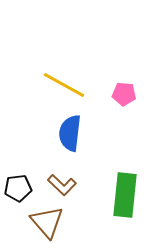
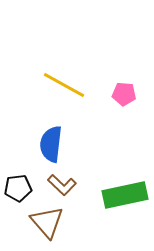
blue semicircle: moved 19 px left, 11 px down
green rectangle: rotated 72 degrees clockwise
